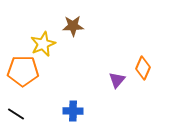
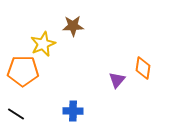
orange diamond: rotated 15 degrees counterclockwise
